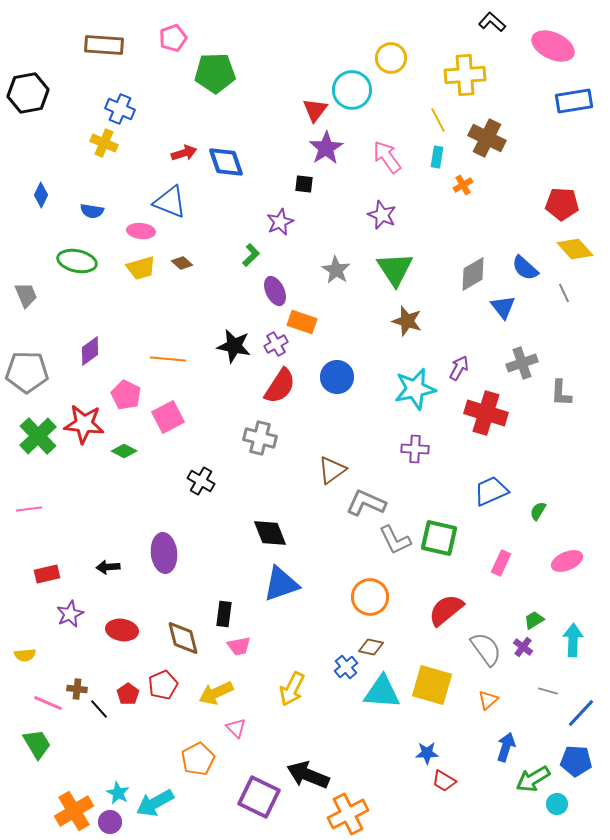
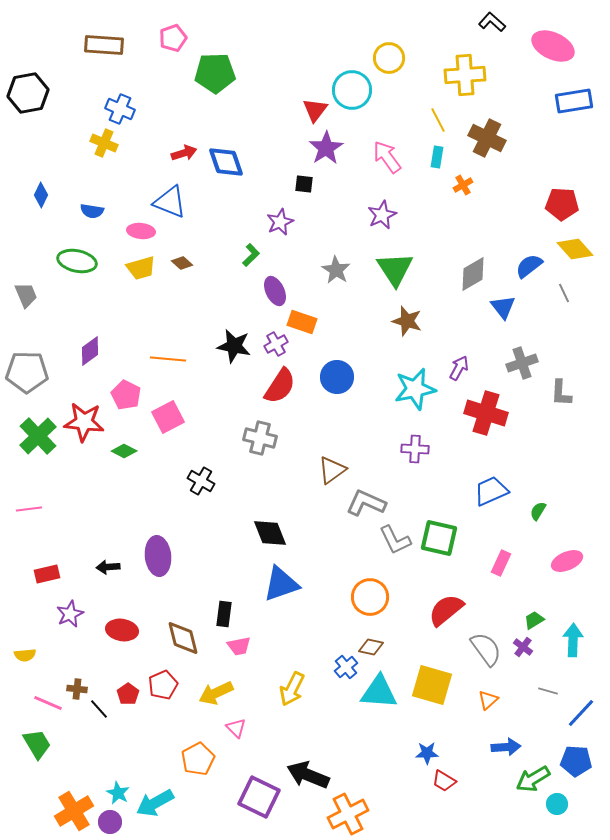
yellow circle at (391, 58): moved 2 px left
purple star at (382, 215): rotated 24 degrees clockwise
blue semicircle at (525, 268): moved 4 px right, 2 px up; rotated 100 degrees clockwise
red star at (84, 424): moved 2 px up
purple ellipse at (164, 553): moved 6 px left, 3 px down
cyan triangle at (382, 692): moved 3 px left
blue arrow at (506, 747): rotated 68 degrees clockwise
